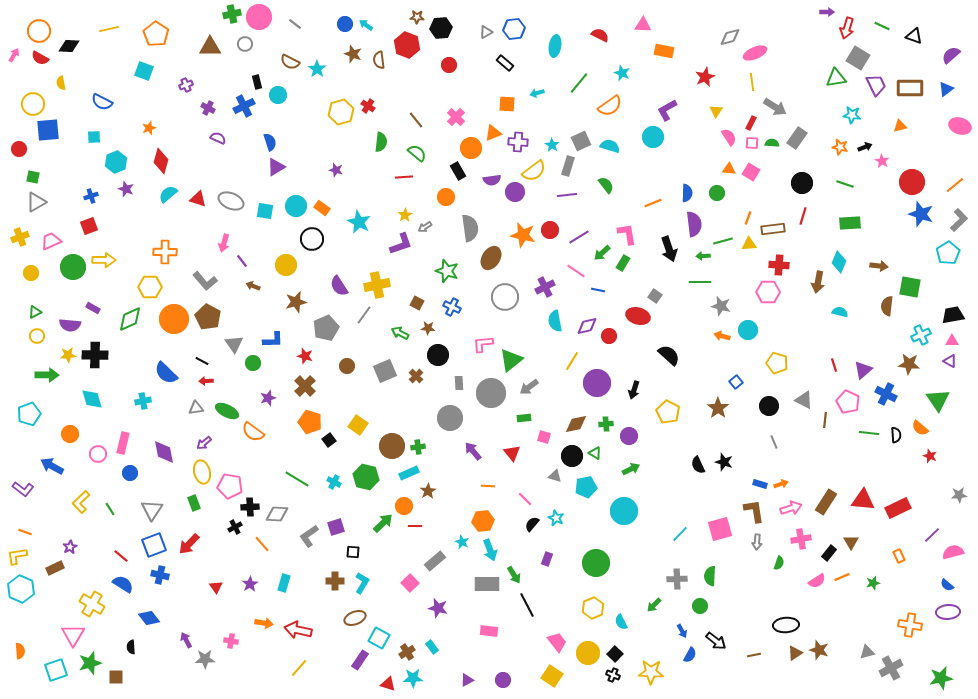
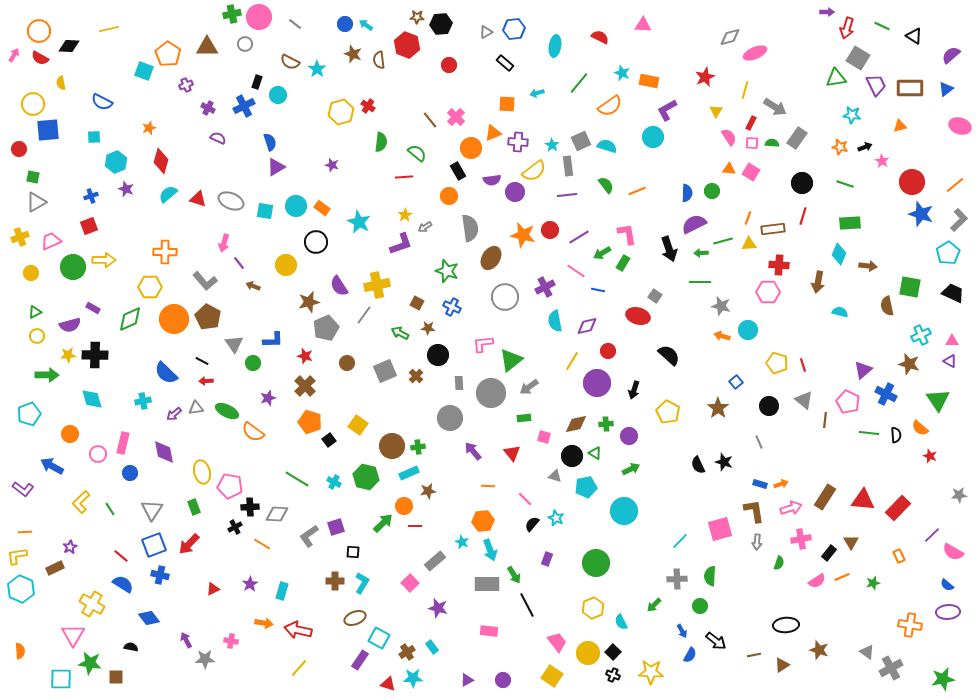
black hexagon at (441, 28): moved 4 px up
orange pentagon at (156, 34): moved 12 px right, 20 px down
red semicircle at (600, 35): moved 2 px down
black triangle at (914, 36): rotated 12 degrees clockwise
brown triangle at (210, 47): moved 3 px left
orange rectangle at (664, 51): moved 15 px left, 30 px down
black rectangle at (257, 82): rotated 32 degrees clockwise
yellow line at (752, 82): moved 7 px left, 8 px down; rotated 24 degrees clockwise
brown line at (416, 120): moved 14 px right
cyan semicircle at (610, 146): moved 3 px left
gray rectangle at (568, 166): rotated 24 degrees counterclockwise
purple star at (336, 170): moved 4 px left, 5 px up
green circle at (717, 193): moved 5 px left, 2 px up
orange circle at (446, 197): moved 3 px right, 1 px up
orange line at (653, 203): moved 16 px left, 12 px up
purple semicircle at (694, 224): rotated 110 degrees counterclockwise
black circle at (312, 239): moved 4 px right, 3 px down
green arrow at (602, 253): rotated 12 degrees clockwise
green arrow at (703, 256): moved 2 px left, 3 px up
purple line at (242, 261): moved 3 px left, 2 px down
cyan diamond at (839, 262): moved 8 px up
brown arrow at (879, 266): moved 11 px left
brown star at (296, 302): moved 13 px right
brown semicircle at (887, 306): rotated 18 degrees counterclockwise
black trapezoid at (953, 315): moved 22 px up; rotated 35 degrees clockwise
purple semicircle at (70, 325): rotated 20 degrees counterclockwise
red circle at (609, 336): moved 1 px left, 15 px down
brown star at (909, 364): rotated 10 degrees clockwise
red line at (834, 365): moved 31 px left
brown circle at (347, 366): moved 3 px up
gray triangle at (804, 400): rotated 12 degrees clockwise
gray line at (774, 442): moved 15 px left
purple arrow at (204, 443): moved 30 px left, 29 px up
brown star at (428, 491): rotated 21 degrees clockwise
brown rectangle at (826, 502): moved 1 px left, 5 px up
green rectangle at (194, 503): moved 4 px down
red rectangle at (898, 508): rotated 20 degrees counterclockwise
orange line at (25, 532): rotated 24 degrees counterclockwise
cyan line at (680, 534): moved 7 px down
orange line at (262, 544): rotated 18 degrees counterclockwise
pink semicircle at (953, 552): rotated 135 degrees counterclockwise
cyan rectangle at (284, 583): moved 2 px left, 8 px down
red triangle at (216, 587): moved 3 px left, 2 px down; rotated 40 degrees clockwise
black semicircle at (131, 647): rotated 104 degrees clockwise
gray triangle at (867, 652): rotated 49 degrees clockwise
brown triangle at (795, 653): moved 13 px left, 12 px down
black square at (615, 654): moved 2 px left, 2 px up
green star at (90, 663): rotated 25 degrees clockwise
cyan square at (56, 670): moved 5 px right, 9 px down; rotated 20 degrees clockwise
green star at (941, 678): moved 2 px right, 1 px down
